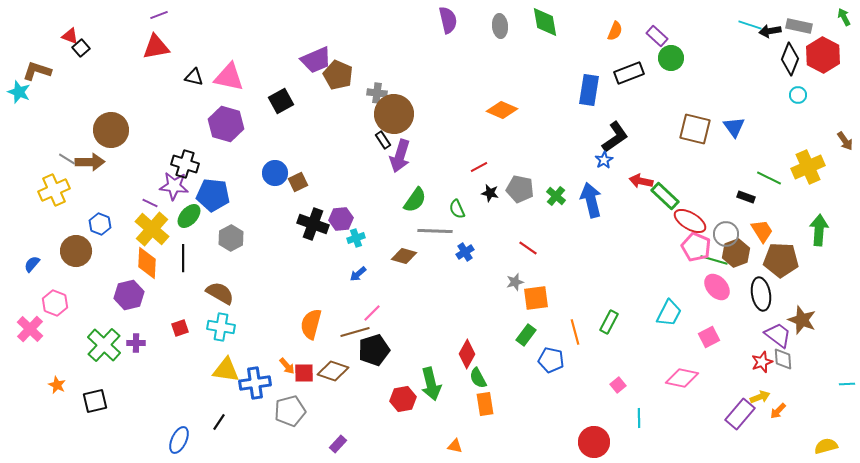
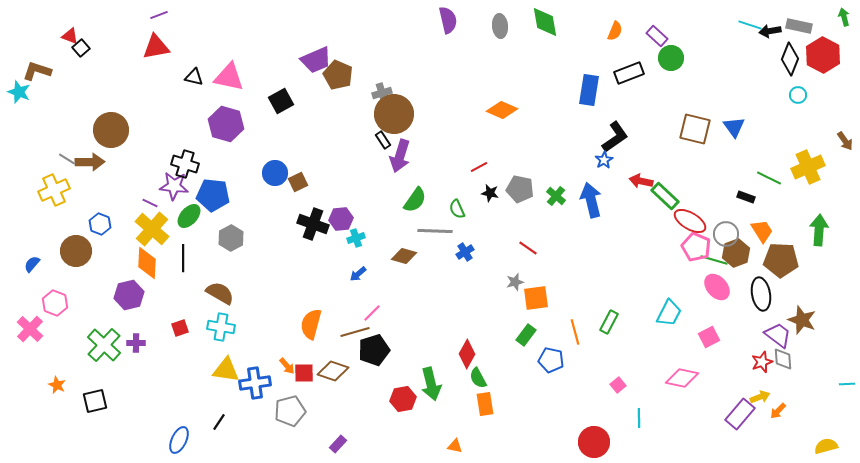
green arrow at (844, 17): rotated 12 degrees clockwise
gray cross at (377, 93): moved 5 px right; rotated 24 degrees counterclockwise
